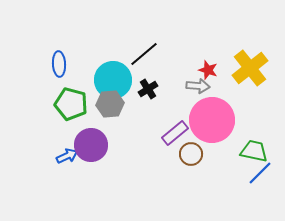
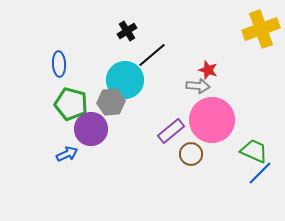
black line: moved 8 px right, 1 px down
yellow cross: moved 11 px right, 39 px up; rotated 18 degrees clockwise
cyan circle: moved 12 px right
black cross: moved 21 px left, 58 px up
gray hexagon: moved 1 px right, 2 px up
purple rectangle: moved 4 px left, 2 px up
purple circle: moved 16 px up
green trapezoid: rotated 12 degrees clockwise
blue arrow: moved 2 px up
